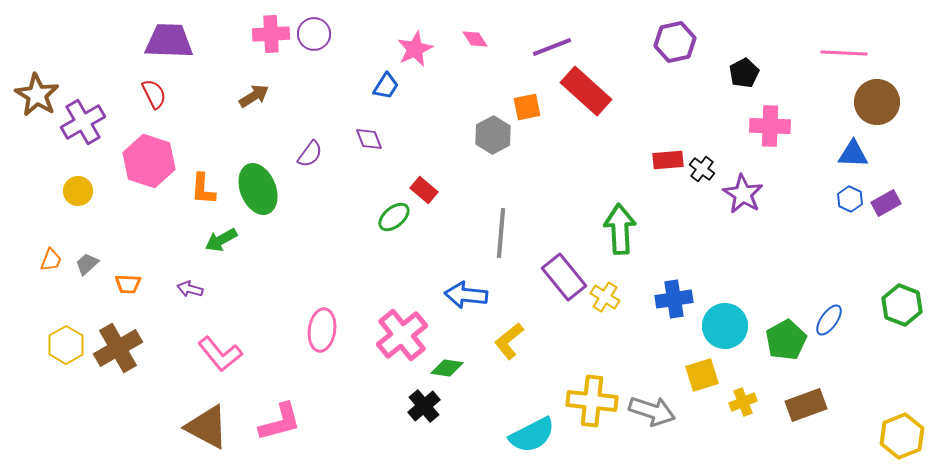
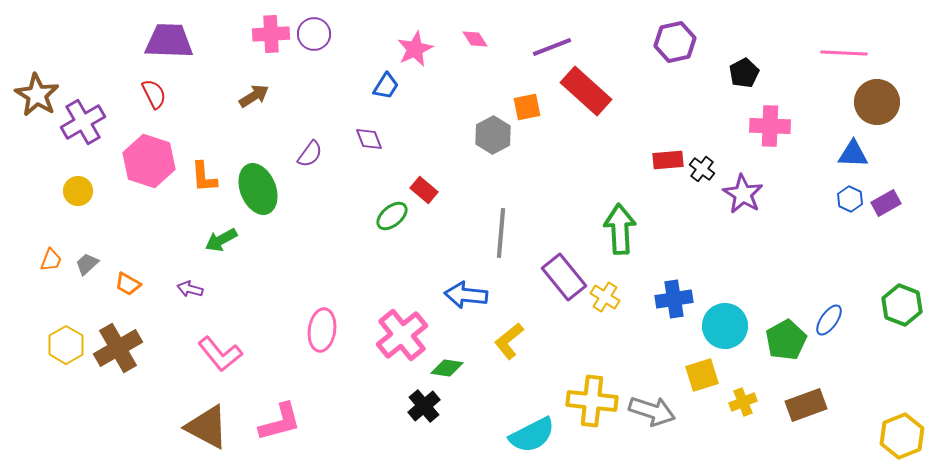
orange L-shape at (203, 189): moved 1 px right, 12 px up; rotated 8 degrees counterclockwise
green ellipse at (394, 217): moved 2 px left, 1 px up
orange trapezoid at (128, 284): rotated 28 degrees clockwise
